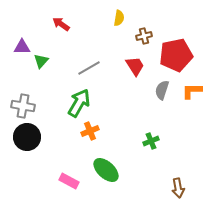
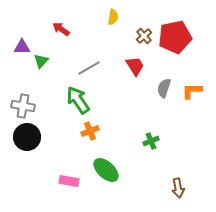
yellow semicircle: moved 6 px left, 1 px up
red arrow: moved 5 px down
brown cross: rotated 28 degrees counterclockwise
red pentagon: moved 1 px left, 18 px up
gray semicircle: moved 2 px right, 2 px up
green arrow: moved 1 px left, 3 px up; rotated 64 degrees counterclockwise
pink rectangle: rotated 18 degrees counterclockwise
